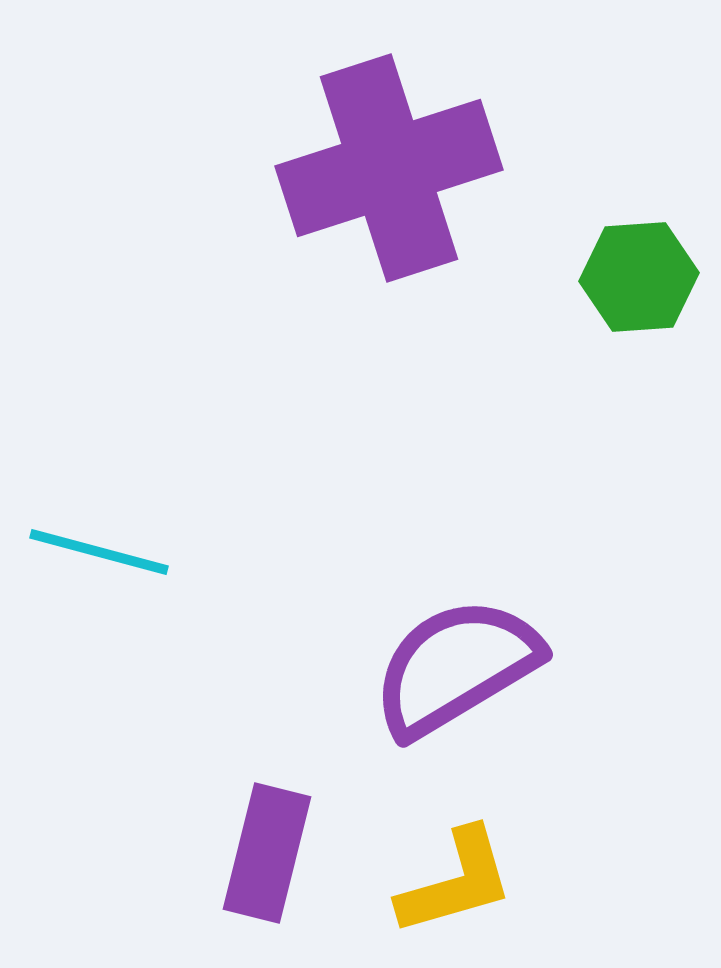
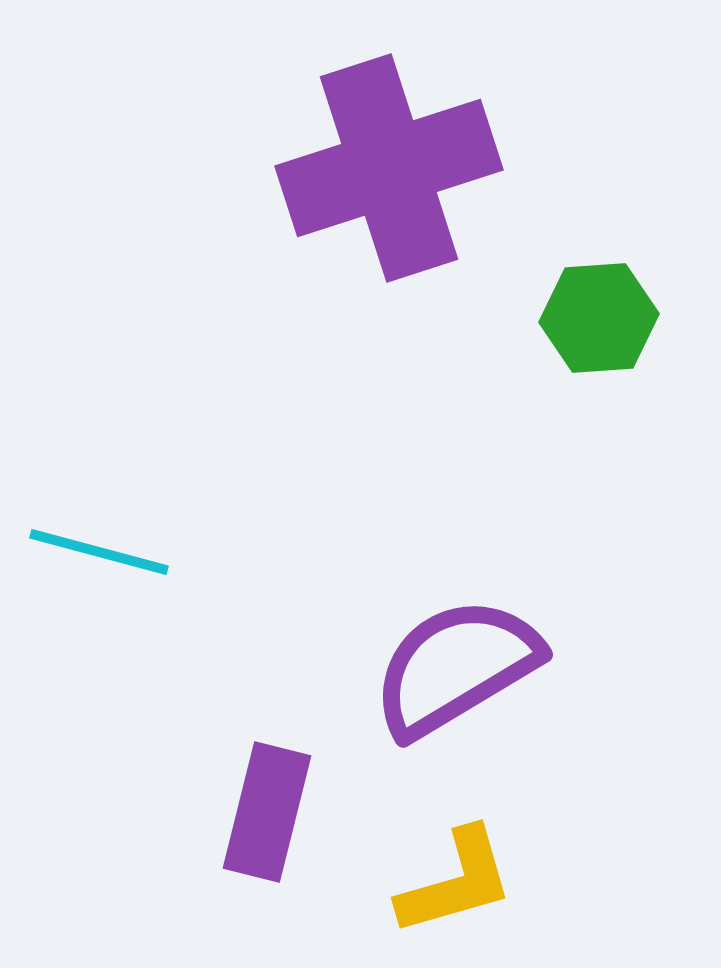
green hexagon: moved 40 px left, 41 px down
purple rectangle: moved 41 px up
